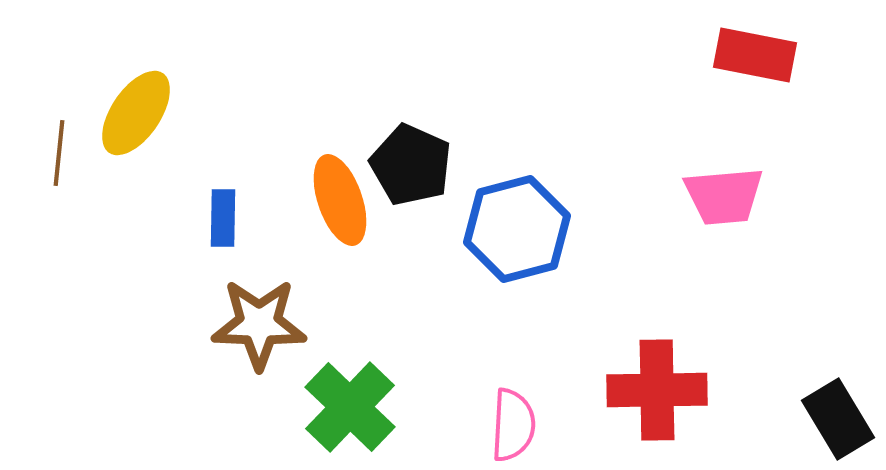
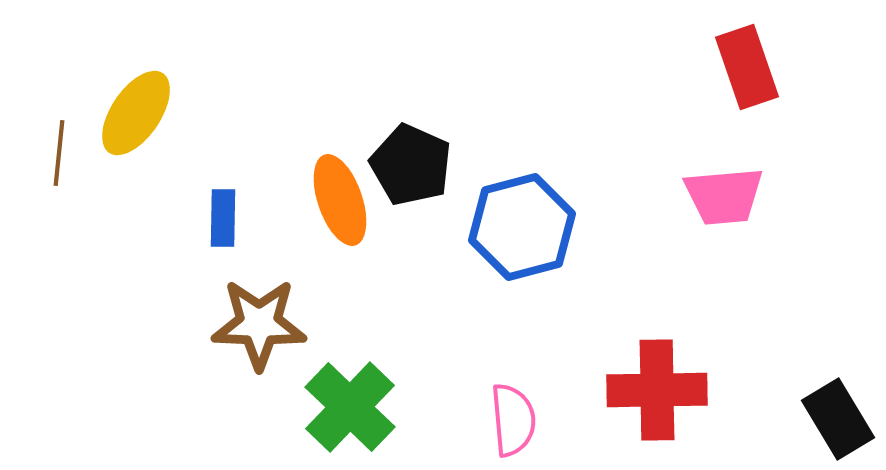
red rectangle: moved 8 px left, 12 px down; rotated 60 degrees clockwise
blue hexagon: moved 5 px right, 2 px up
pink semicircle: moved 5 px up; rotated 8 degrees counterclockwise
